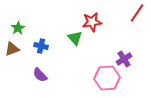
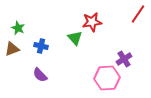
red line: moved 1 px right, 1 px down
green star: rotated 16 degrees counterclockwise
